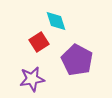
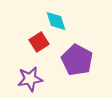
purple star: moved 2 px left
